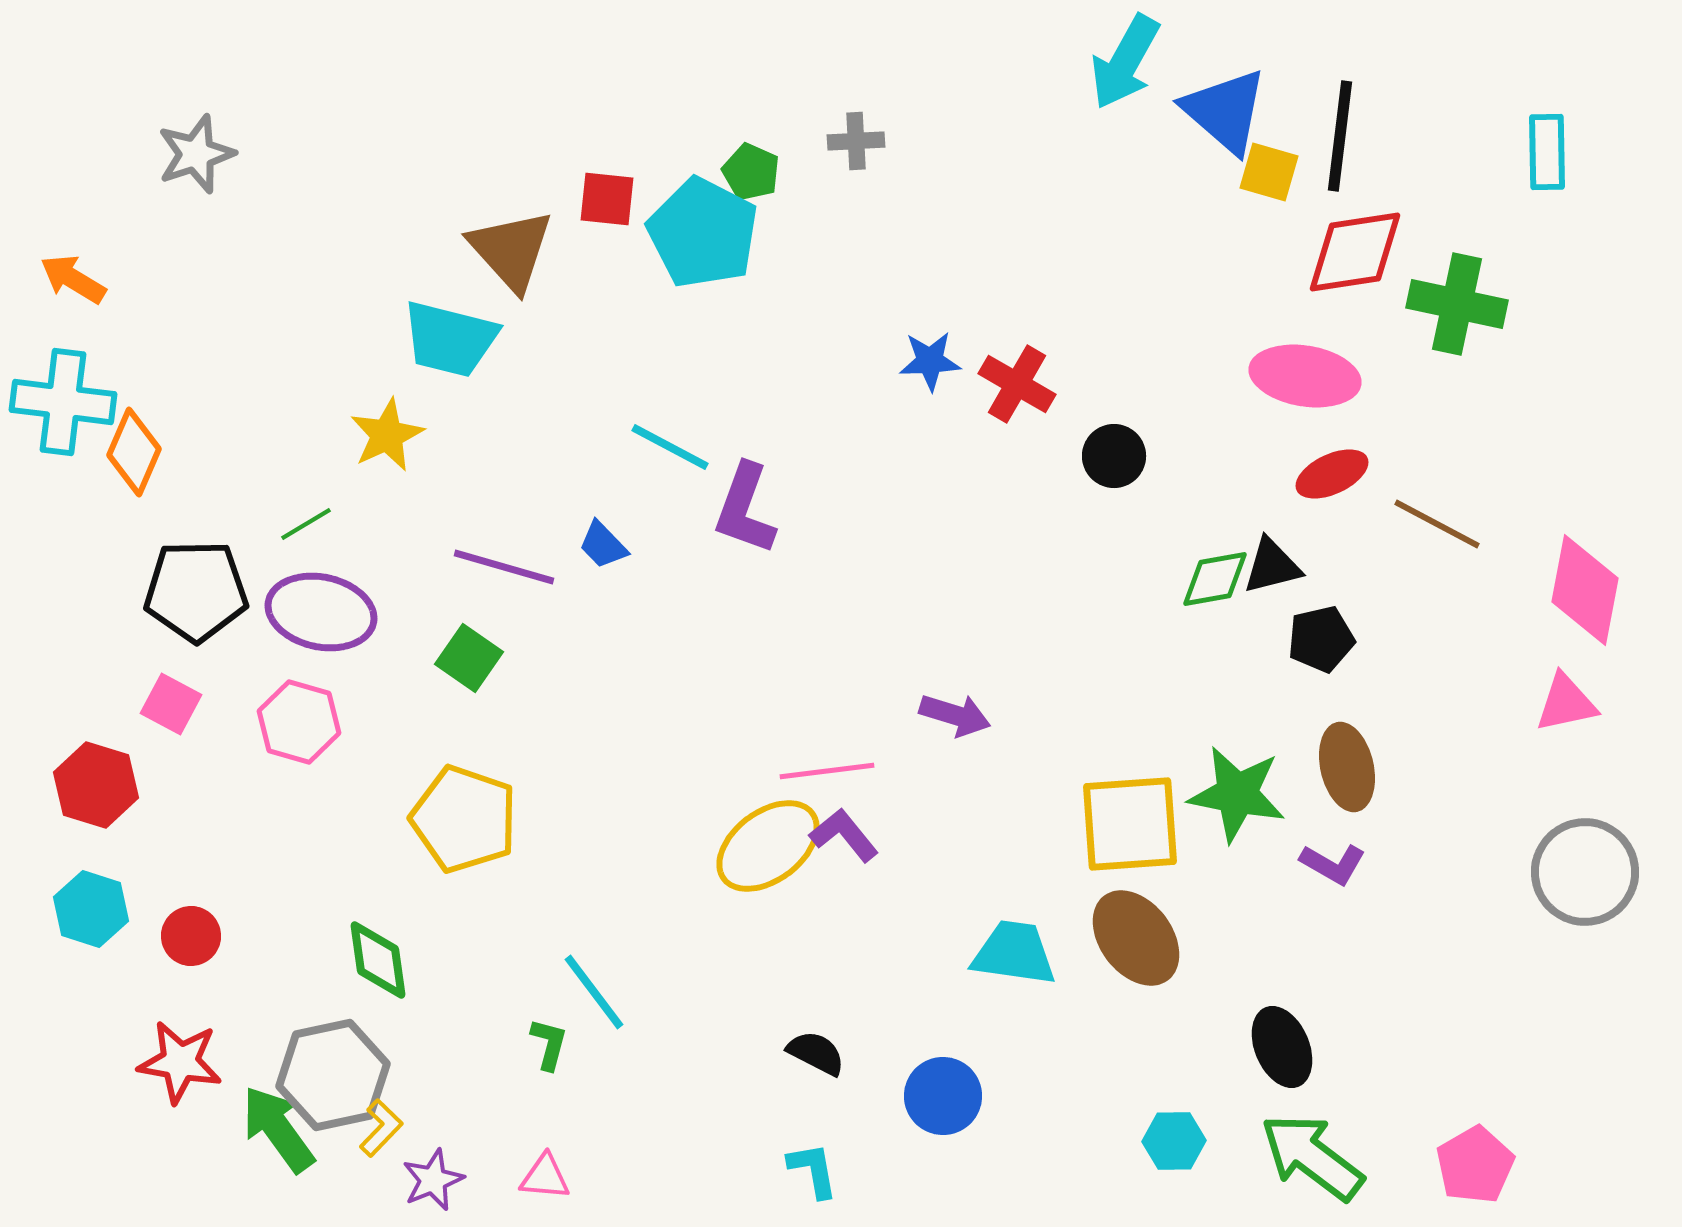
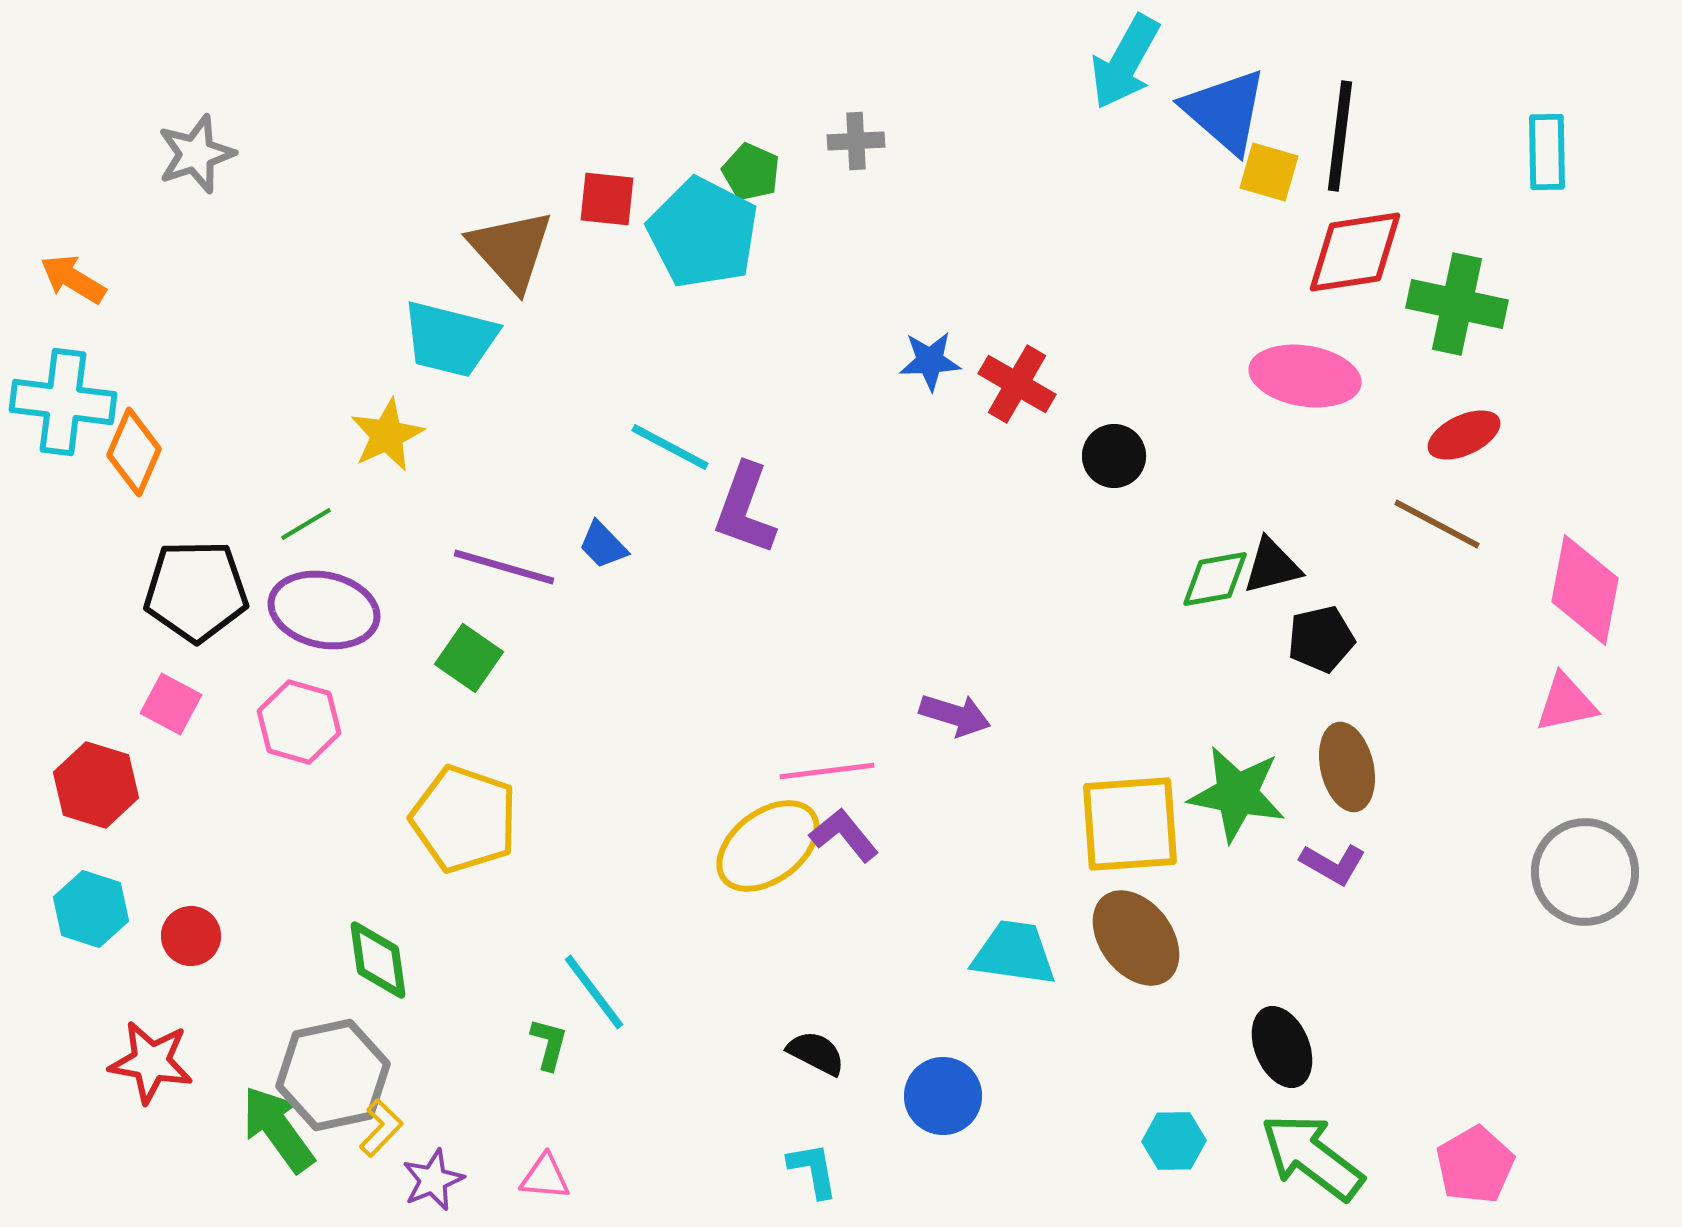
red ellipse at (1332, 474): moved 132 px right, 39 px up
purple ellipse at (321, 612): moved 3 px right, 2 px up
red star at (180, 1062): moved 29 px left
